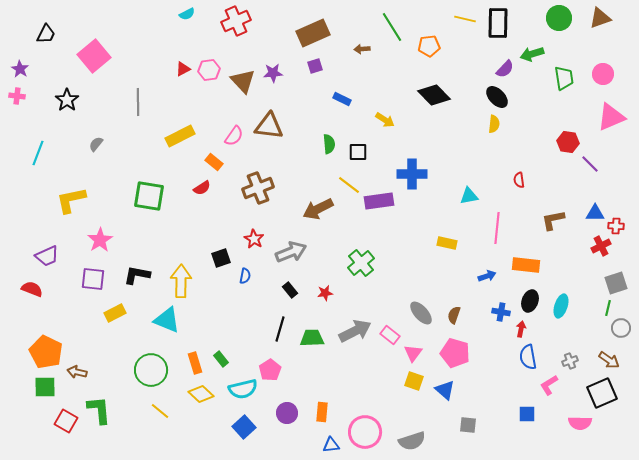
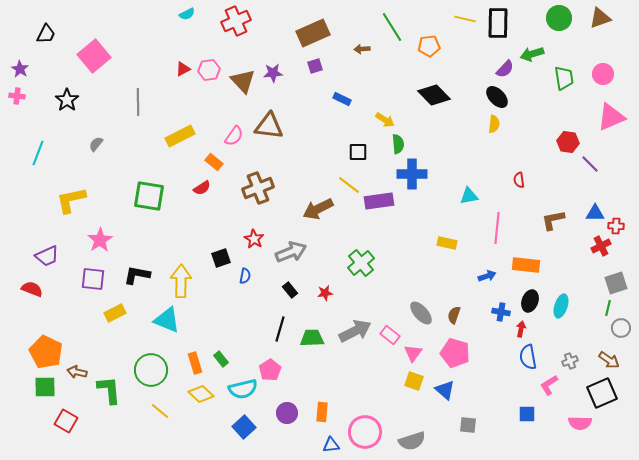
green semicircle at (329, 144): moved 69 px right
green L-shape at (99, 410): moved 10 px right, 20 px up
